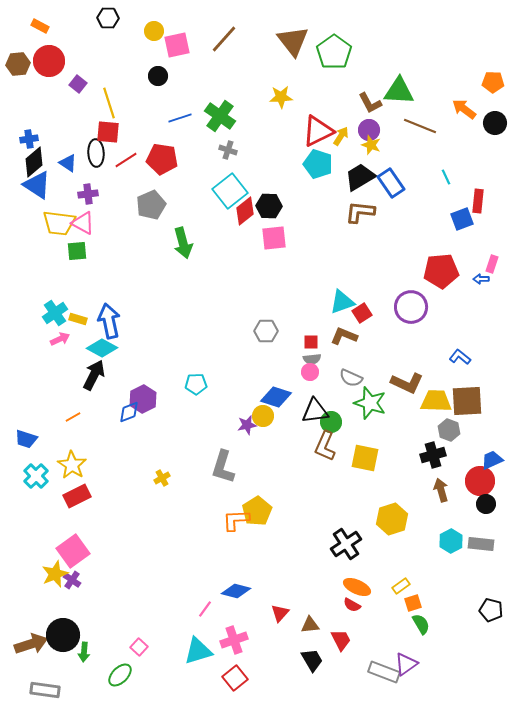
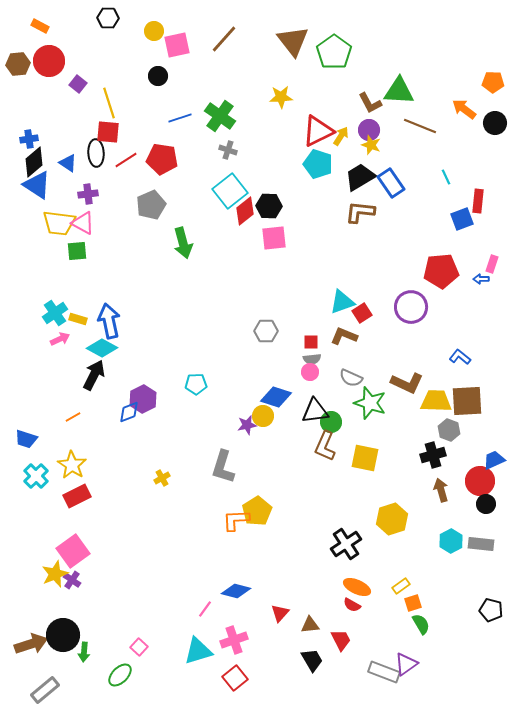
blue trapezoid at (492, 460): moved 2 px right
gray rectangle at (45, 690): rotated 48 degrees counterclockwise
